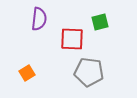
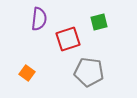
green square: moved 1 px left
red square: moved 4 px left; rotated 20 degrees counterclockwise
orange square: rotated 21 degrees counterclockwise
